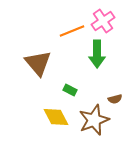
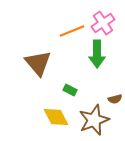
pink cross: moved 2 px down
